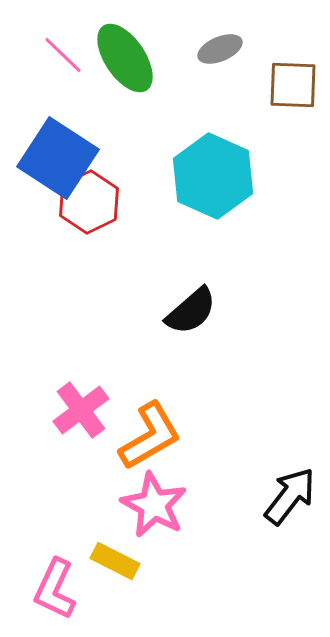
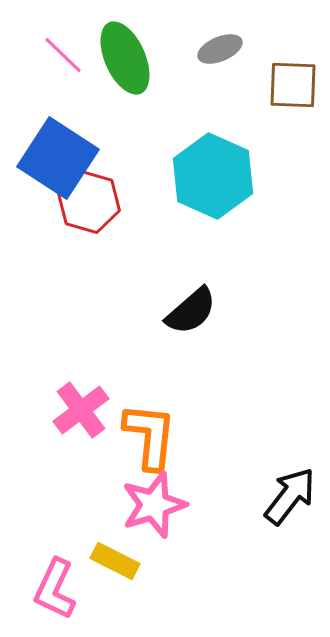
green ellipse: rotated 10 degrees clockwise
red hexagon: rotated 18 degrees counterclockwise
orange L-shape: rotated 54 degrees counterclockwise
pink star: rotated 26 degrees clockwise
